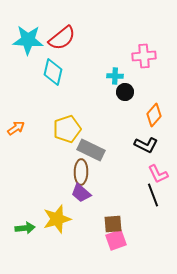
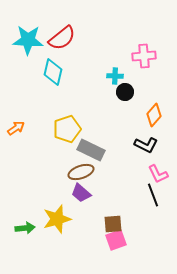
brown ellipse: rotated 70 degrees clockwise
